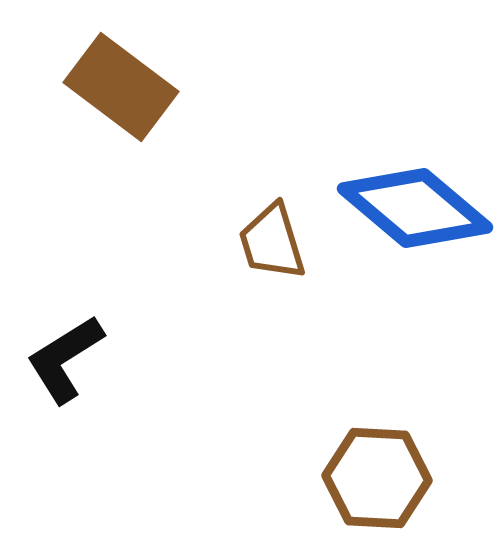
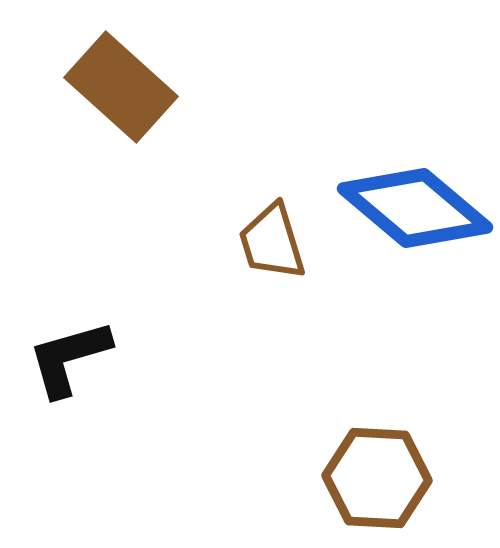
brown rectangle: rotated 5 degrees clockwise
black L-shape: moved 4 px right, 1 px up; rotated 16 degrees clockwise
